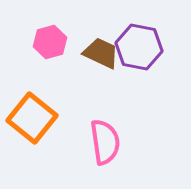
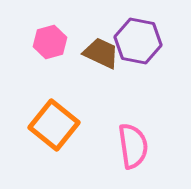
purple hexagon: moved 1 px left, 6 px up
orange square: moved 22 px right, 7 px down
pink semicircle: moved 28 px right, 4 px down
